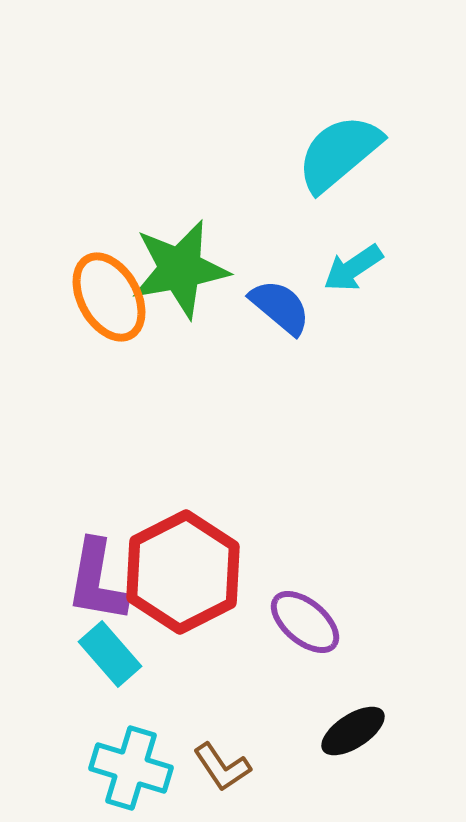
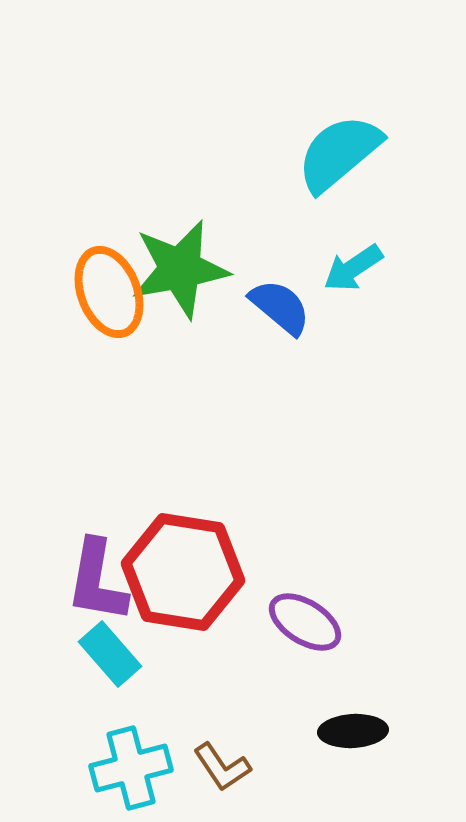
orange ellipse: moved 5 px up; rotated 8 degrees clockwise
red hexagon: rotated 24 degrees counterclockwise
purple ellipse: rotated 8 degrees counterclockwise
black ellipse: rotated 30 degrees clockwise
cyan cross: rotated 32 degrees counterclockwise
